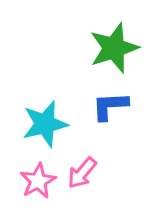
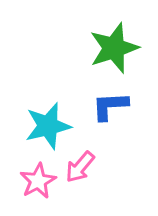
cyan star: moved 3 px right, 2 px down
pink arrow: moved 2 px left, 6 px up
